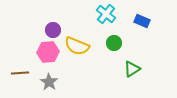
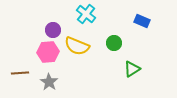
cyan cross: moved 20 px left
